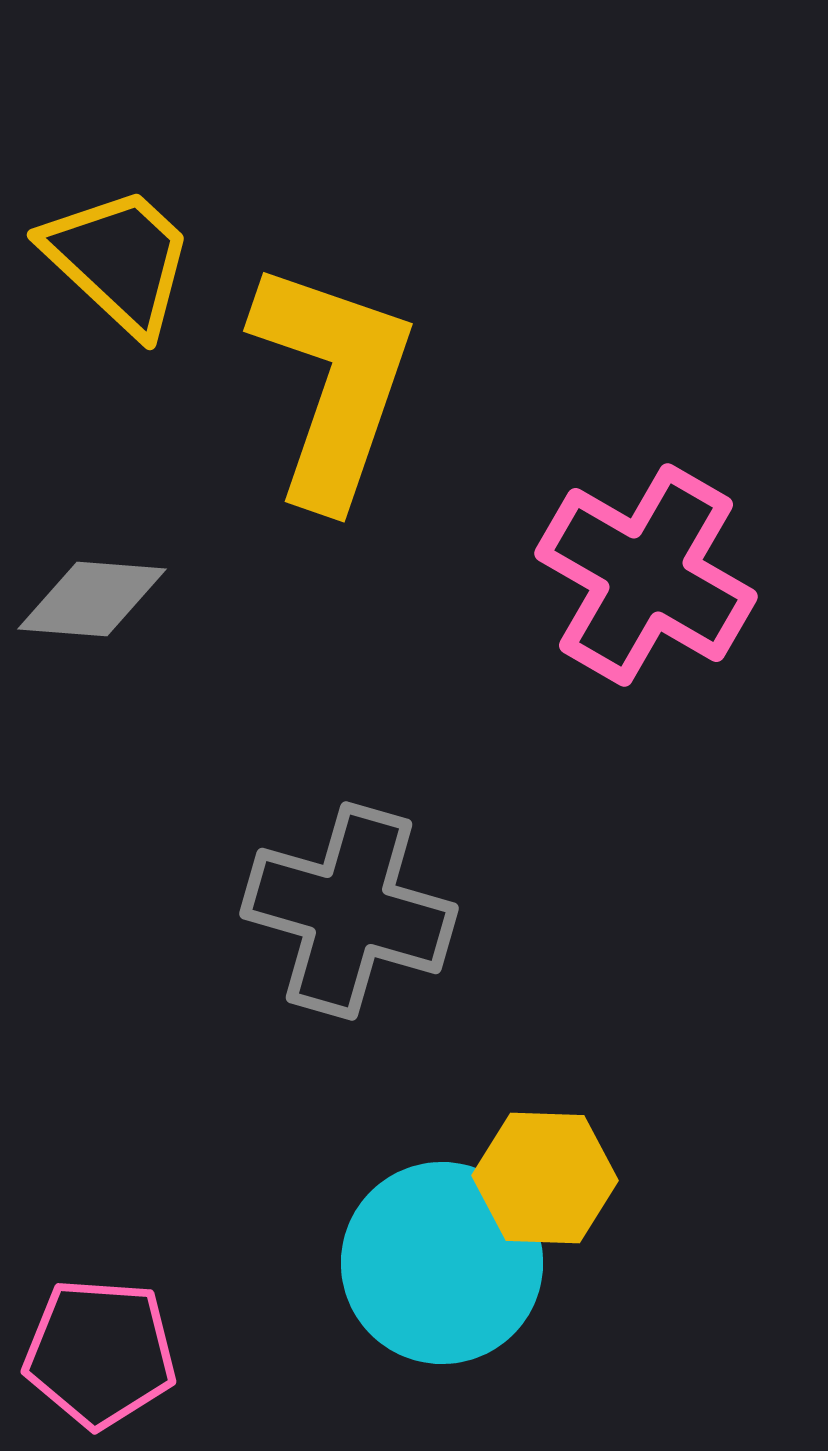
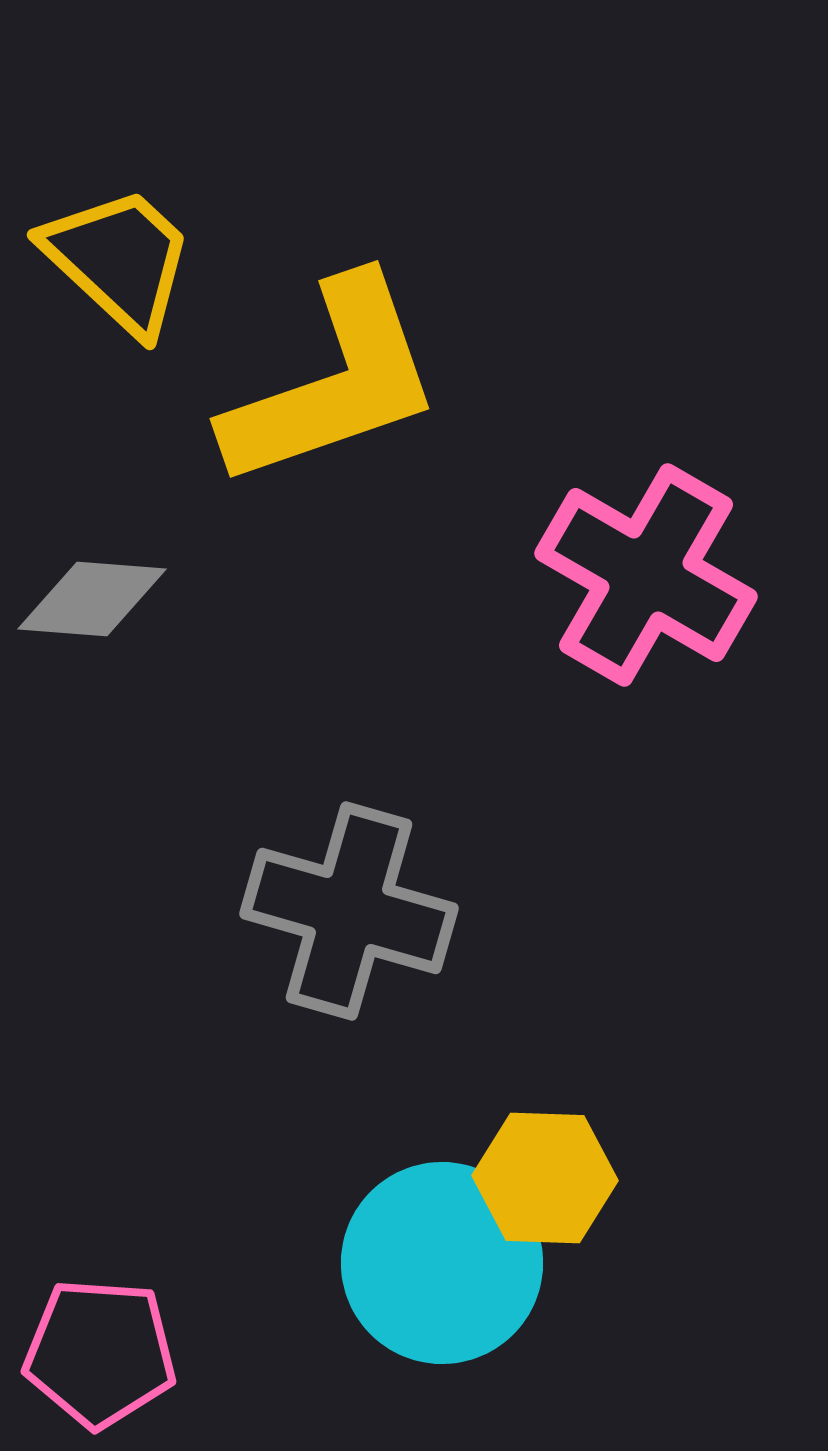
yellow L-shape: rotated 52 degrees clockwise
